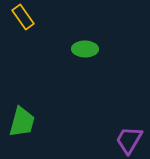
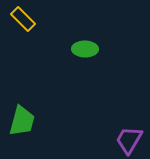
yellow rectangle: moved 2 px down; rotated 10 degrees counterclockwise
green trapezoid: moved 1 px up
